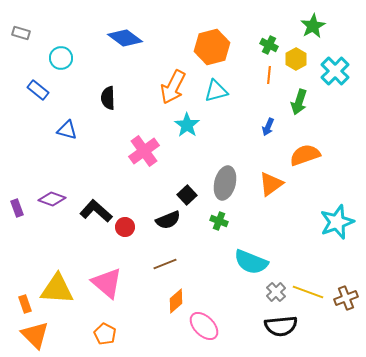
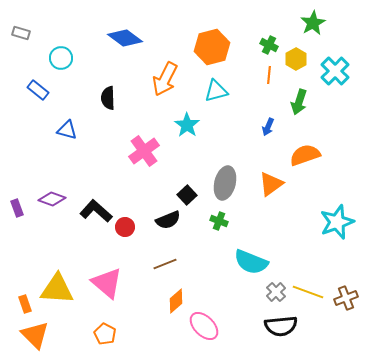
green star at (313, 26): moved 3 px up
orange arrow at (173, 87): moved 8 px left, 8 px up
